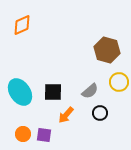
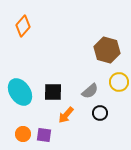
orange diamond: moved 1 px right, 1 px down; rotated 25 degrees counterclockwise
